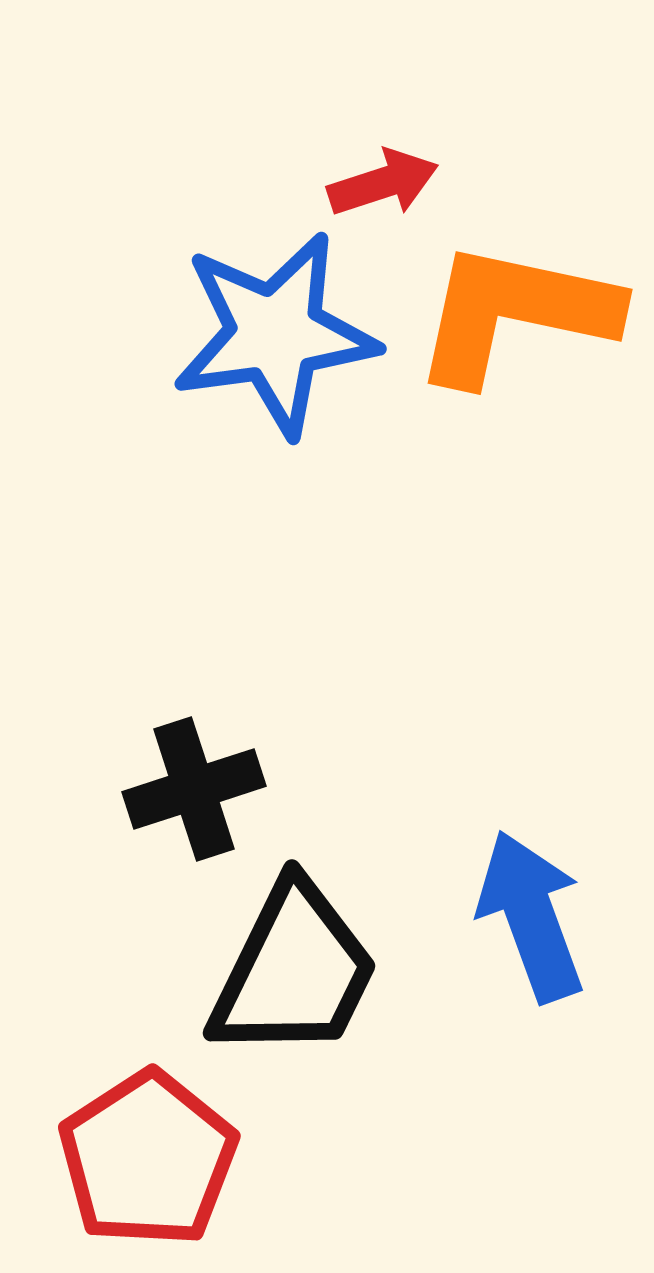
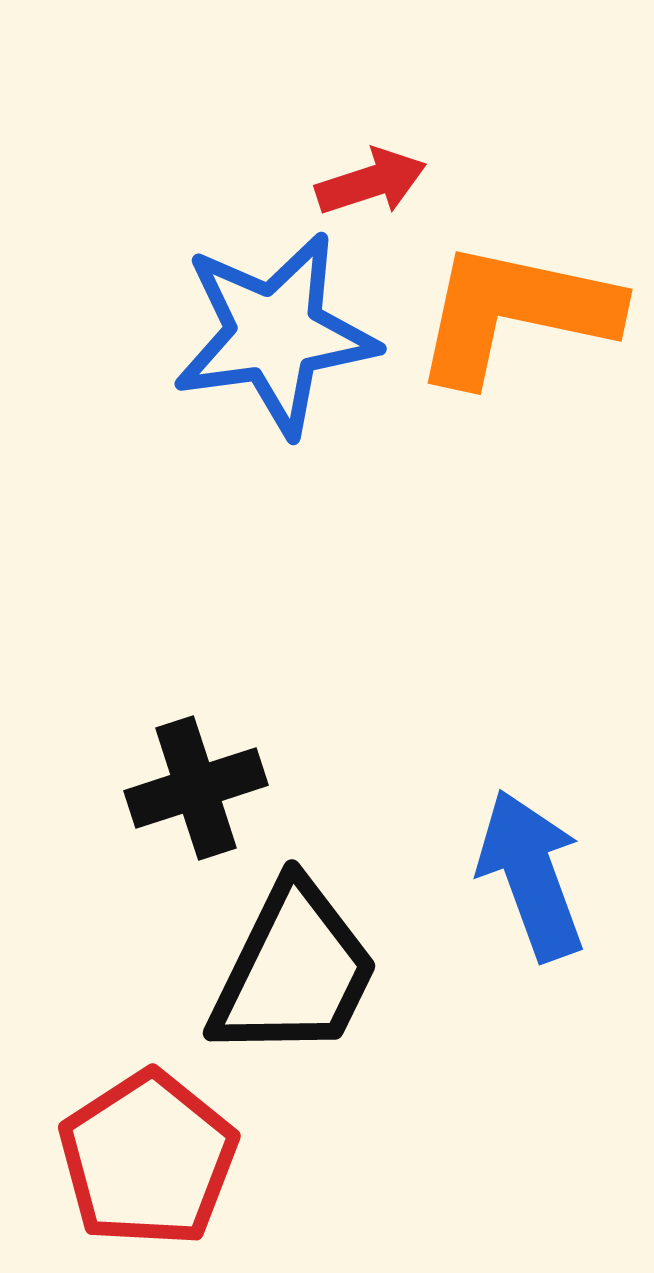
red arrow: moved 12 px left, 1 px up
black cross: moved 2 px right, 1 px up
blue arrow: moved 41 px up
